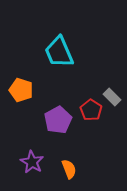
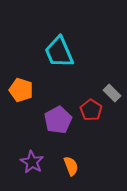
gray rectangle: moved 4 px up
orange semicircle: moved 2 px right, 3 px up
